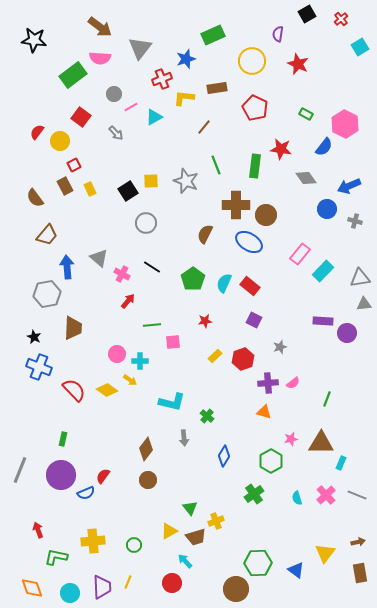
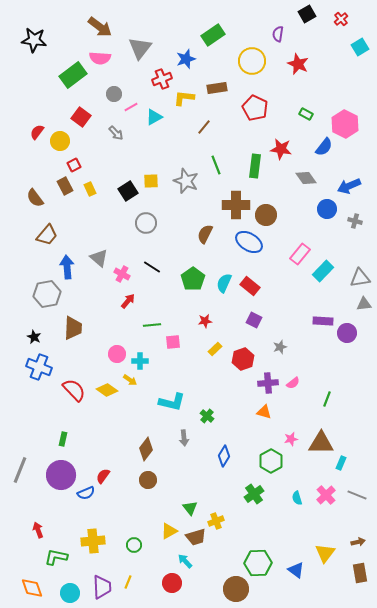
green rectangle at (213, 35): rotated 10 degrees counterclockwise
yellow rectangle at (215, 356): moved 7 px up
